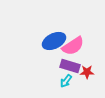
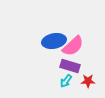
blue ellipse: rotated 15 degrees clockwise
pink semicircle: rotated 10 degrees counterclockwise
red star: moved 1 px right, 9 px down
